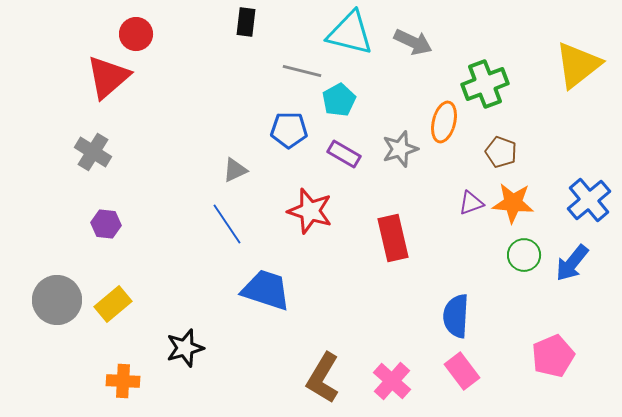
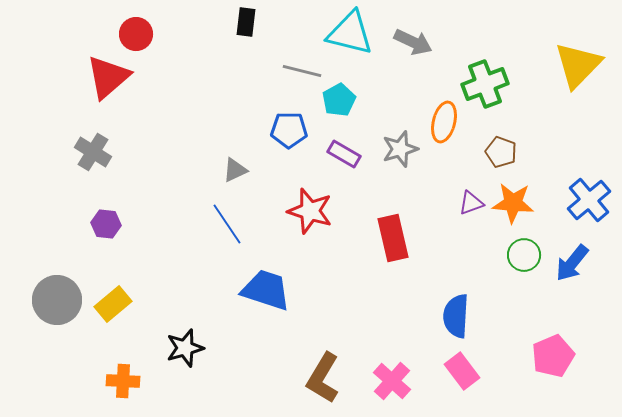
yellow triangle: rotated 8 degrees counterclockwise
